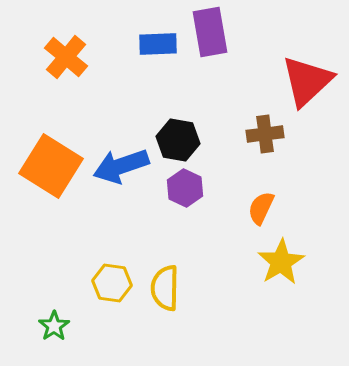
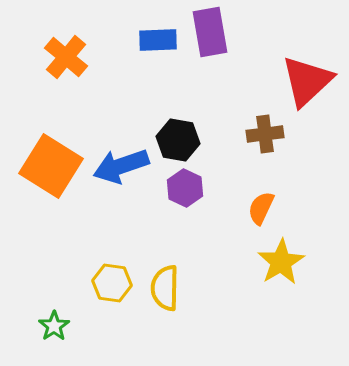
blue rectangle: moved 4 px up
